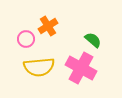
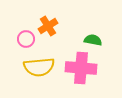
green semicircle: rotated 30 degrees counterclockwise
pink cross: rotated 24 degrees counterclockwise
